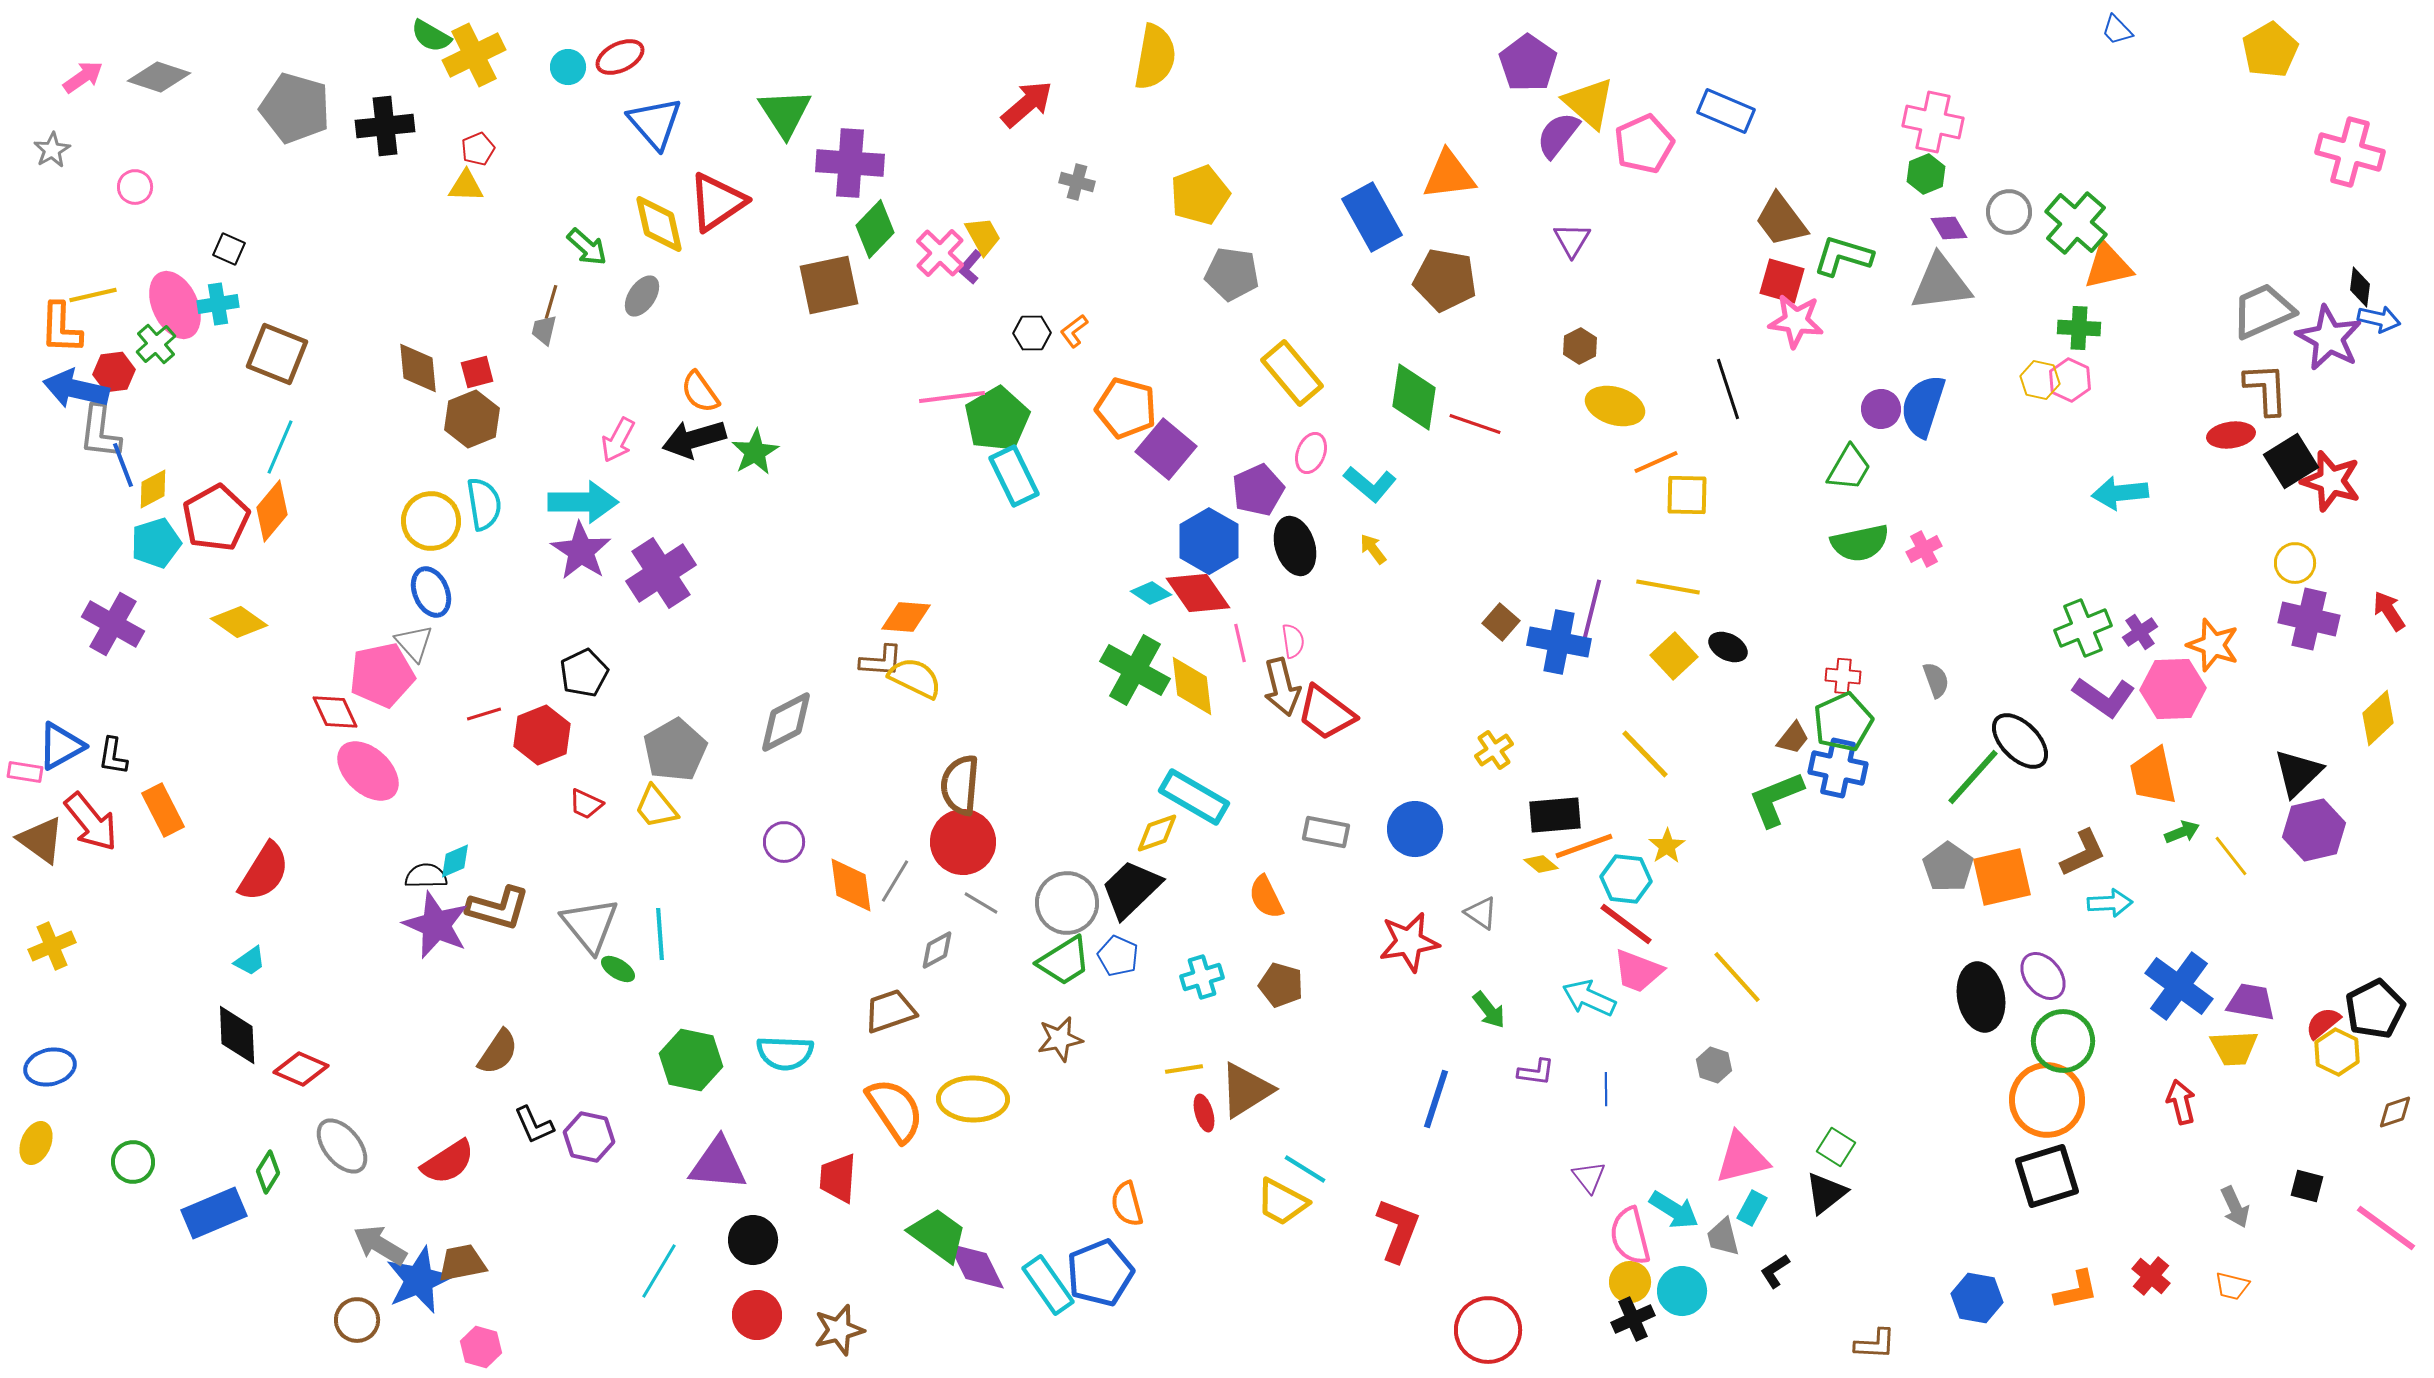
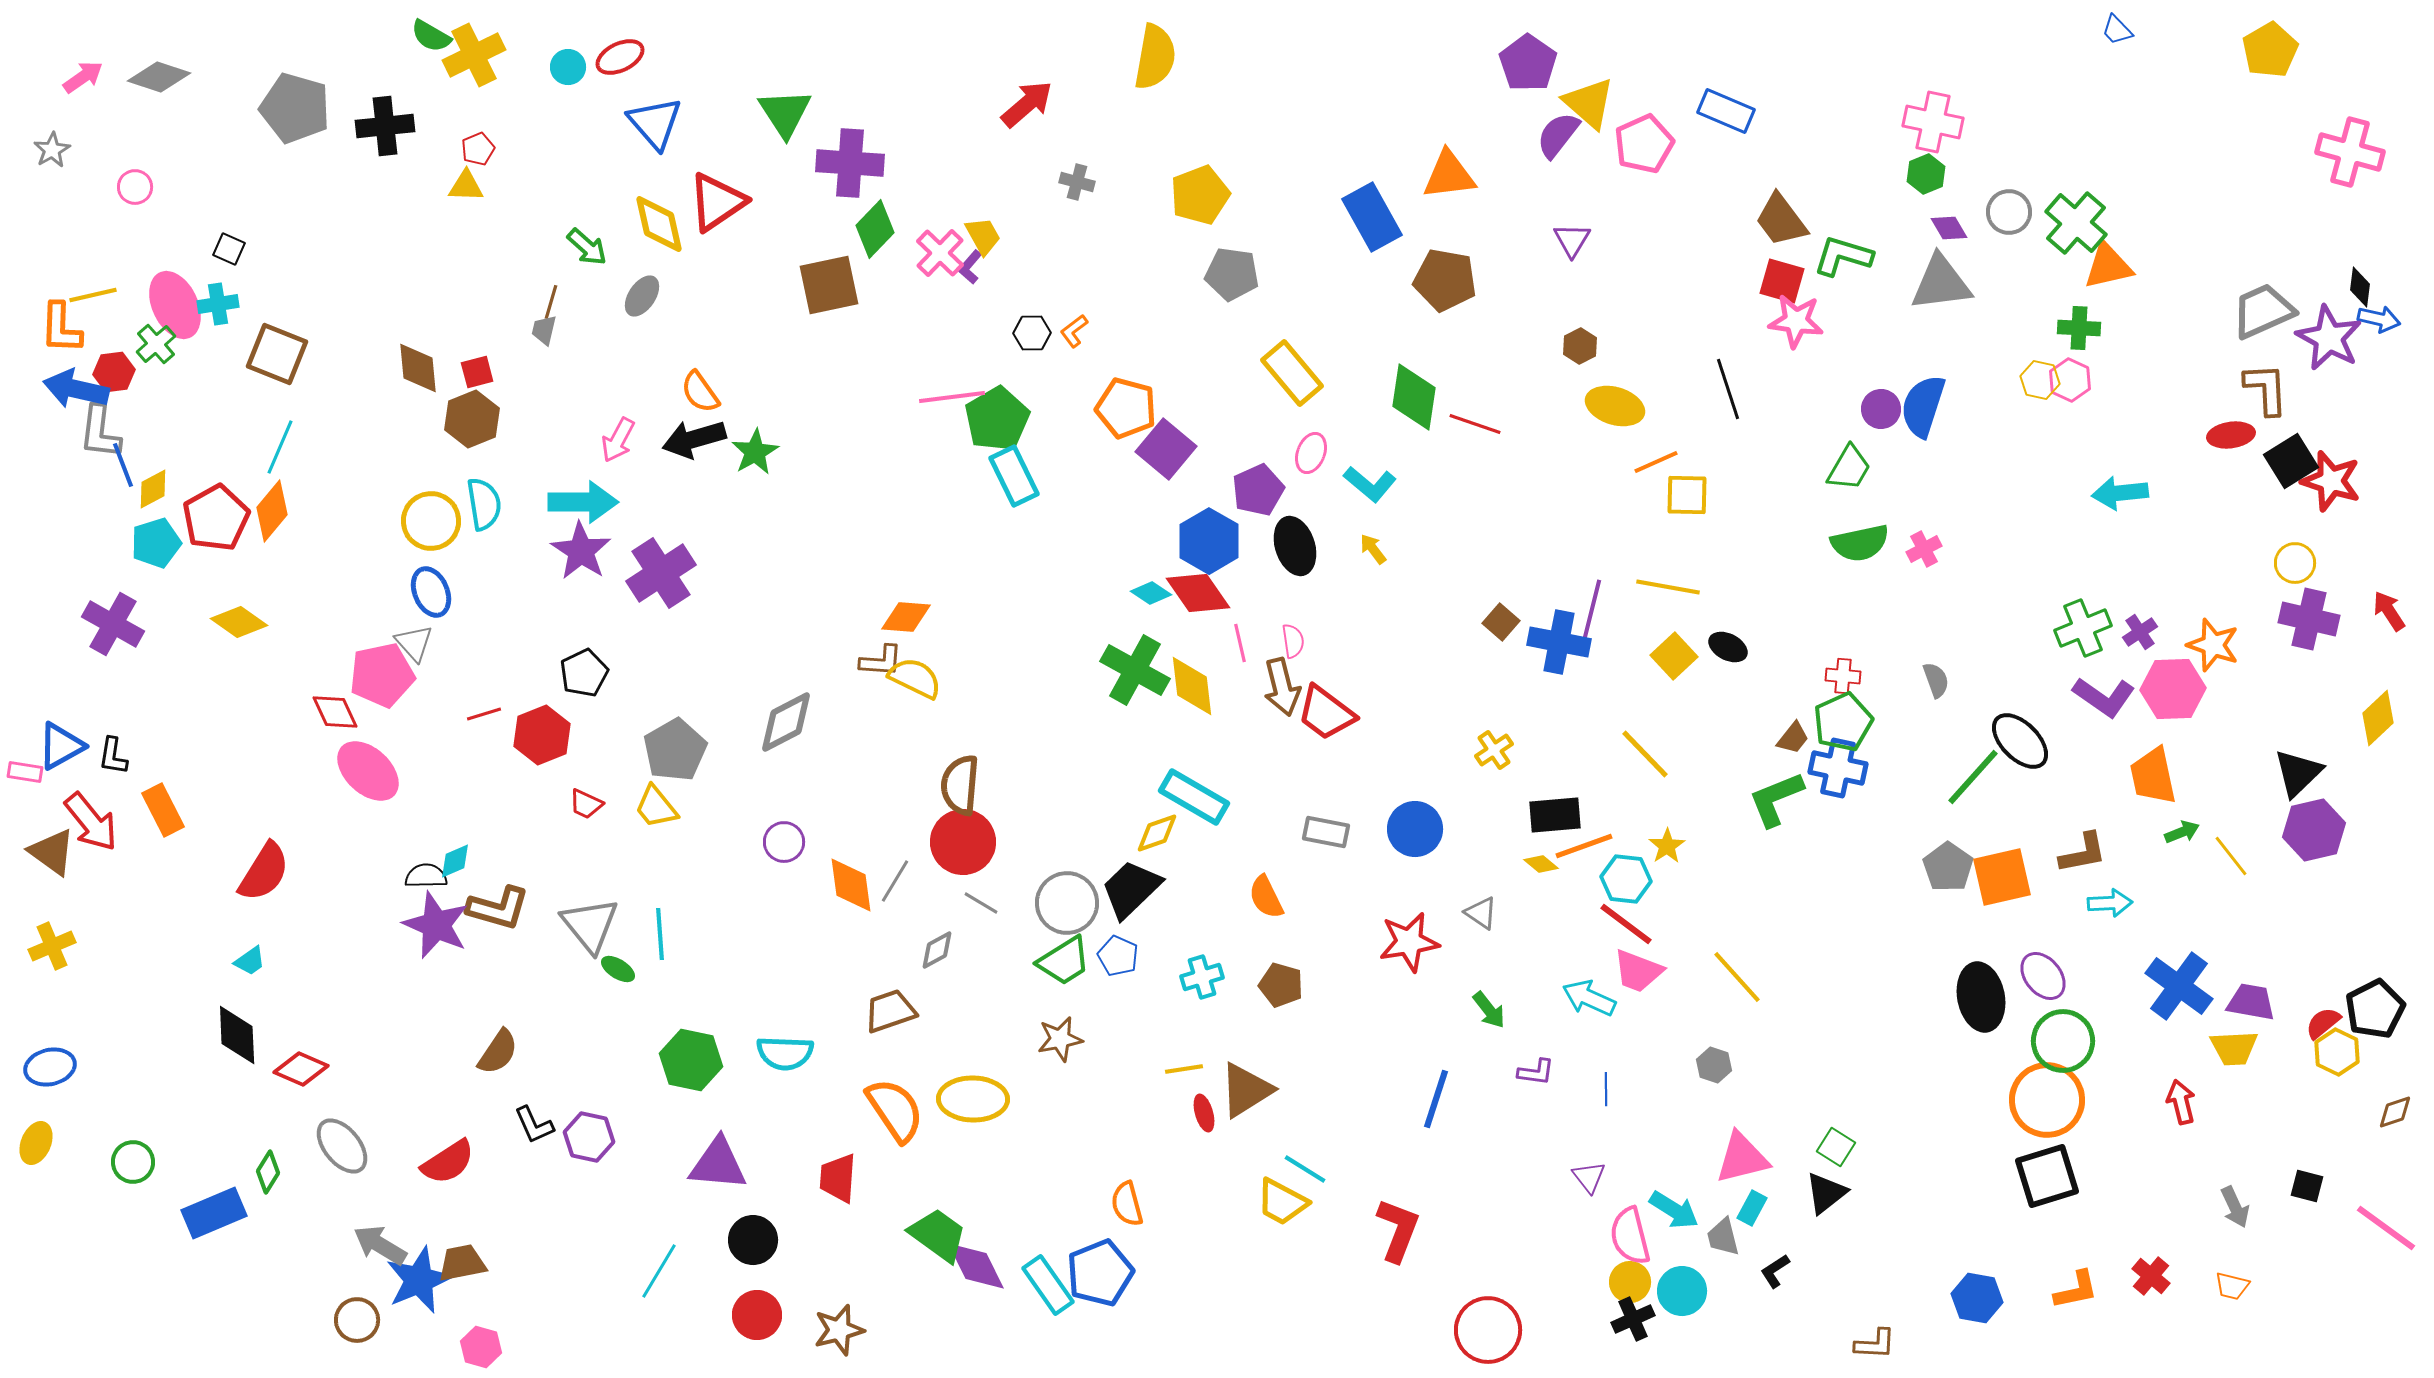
brown triangle at (41, 840): moved 11 px right, 12 px down
brown L-shape at (2083, 853): rotated 14 degrees clockwise
